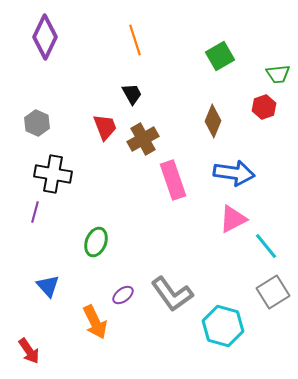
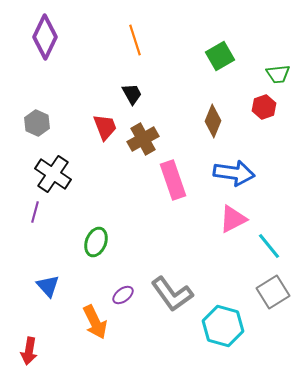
black cross: rotated 24 degrees clockwise
cyan line: moved 3 px right
red arrow: rotated 44 degrees clockwise
